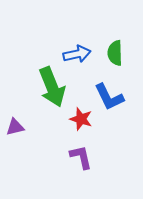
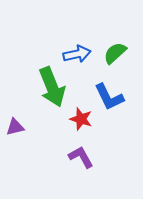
green semicircle: rotated 50 degrees clockwise
purple L-shape: rotated 16 degrees counterclockwise
